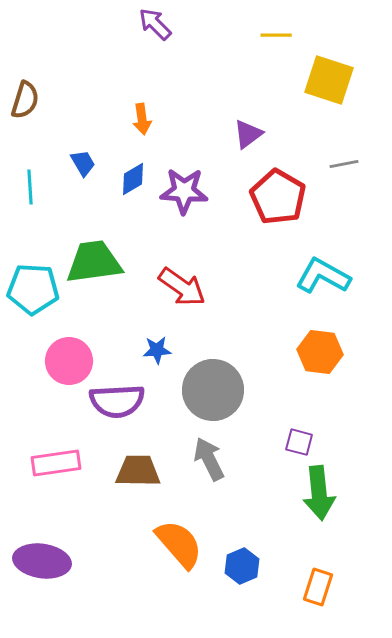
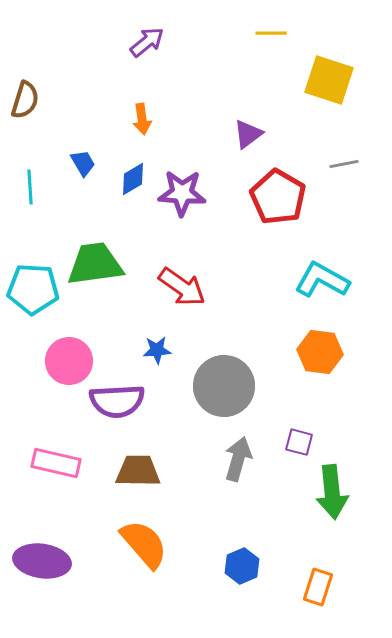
purple arrow: moved 8 px left, 18 px down; rotated 96 degrees clockwise
yellow line: moved 5 px left, 2 px up
purple star: moved 2 px left, 2 px down
green trapezoid: moved 1 px right, 2 px down
cyan L-shape: moved 1 px left, 4 px down
gray circle: moved 11 px right, 4 px up
gray arrow: moved 29 px right; rotated 42 degrees clockwise
pink rectangle: rotated 21 degrees clockwise
green arrow: moved 13 px right, 1 px up
orange semicircle: moved 35 px left
